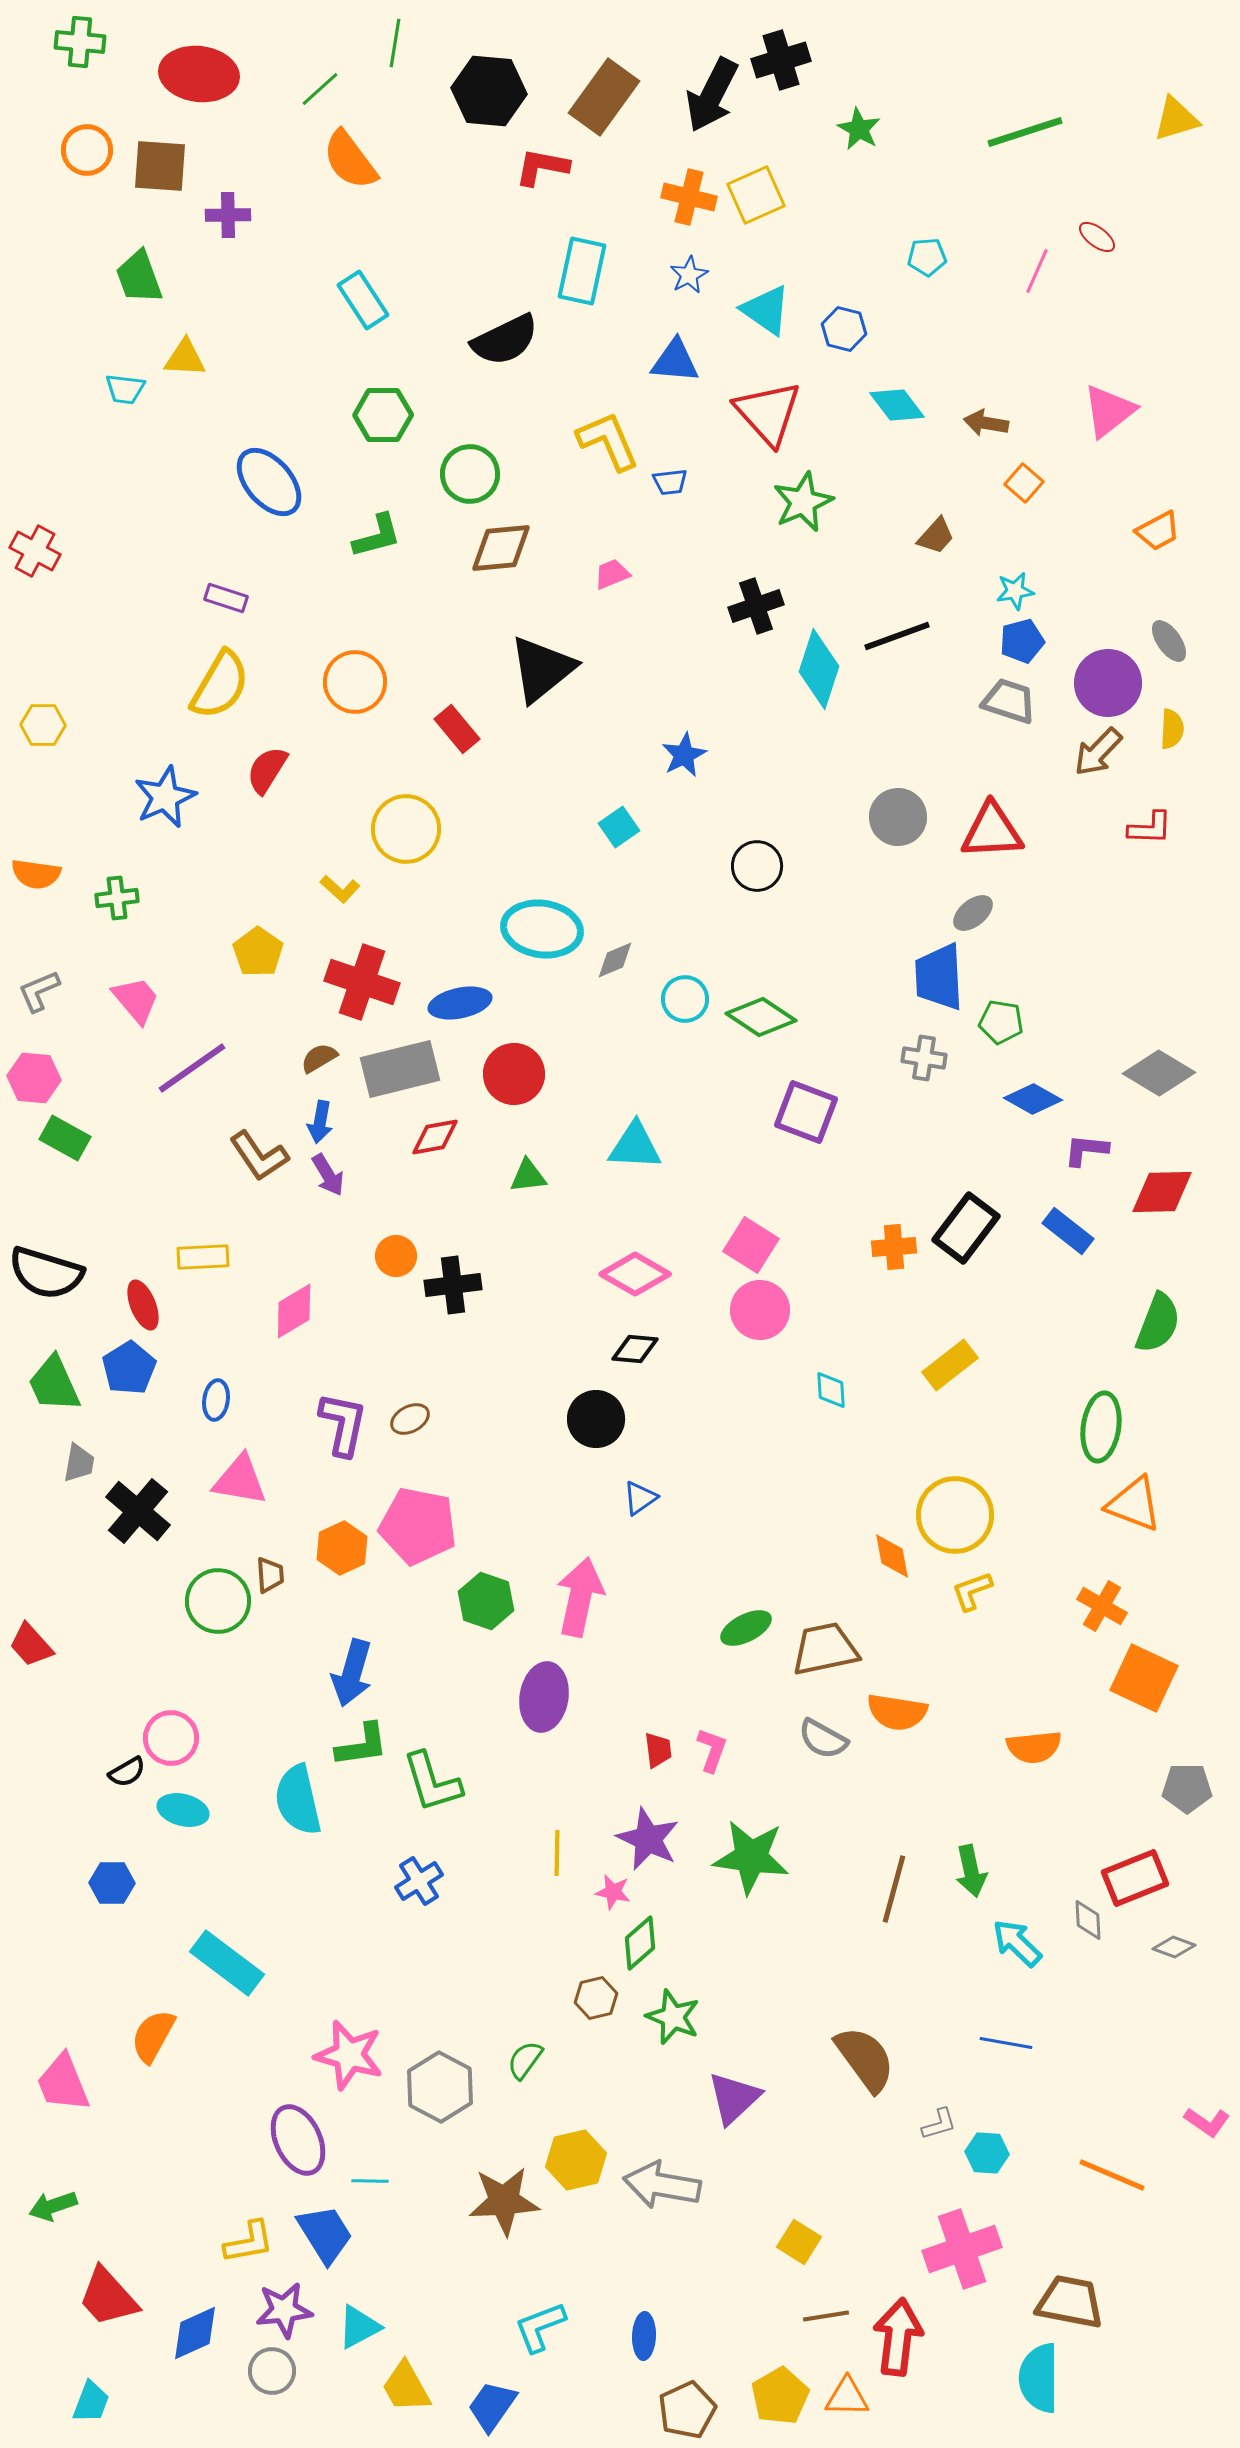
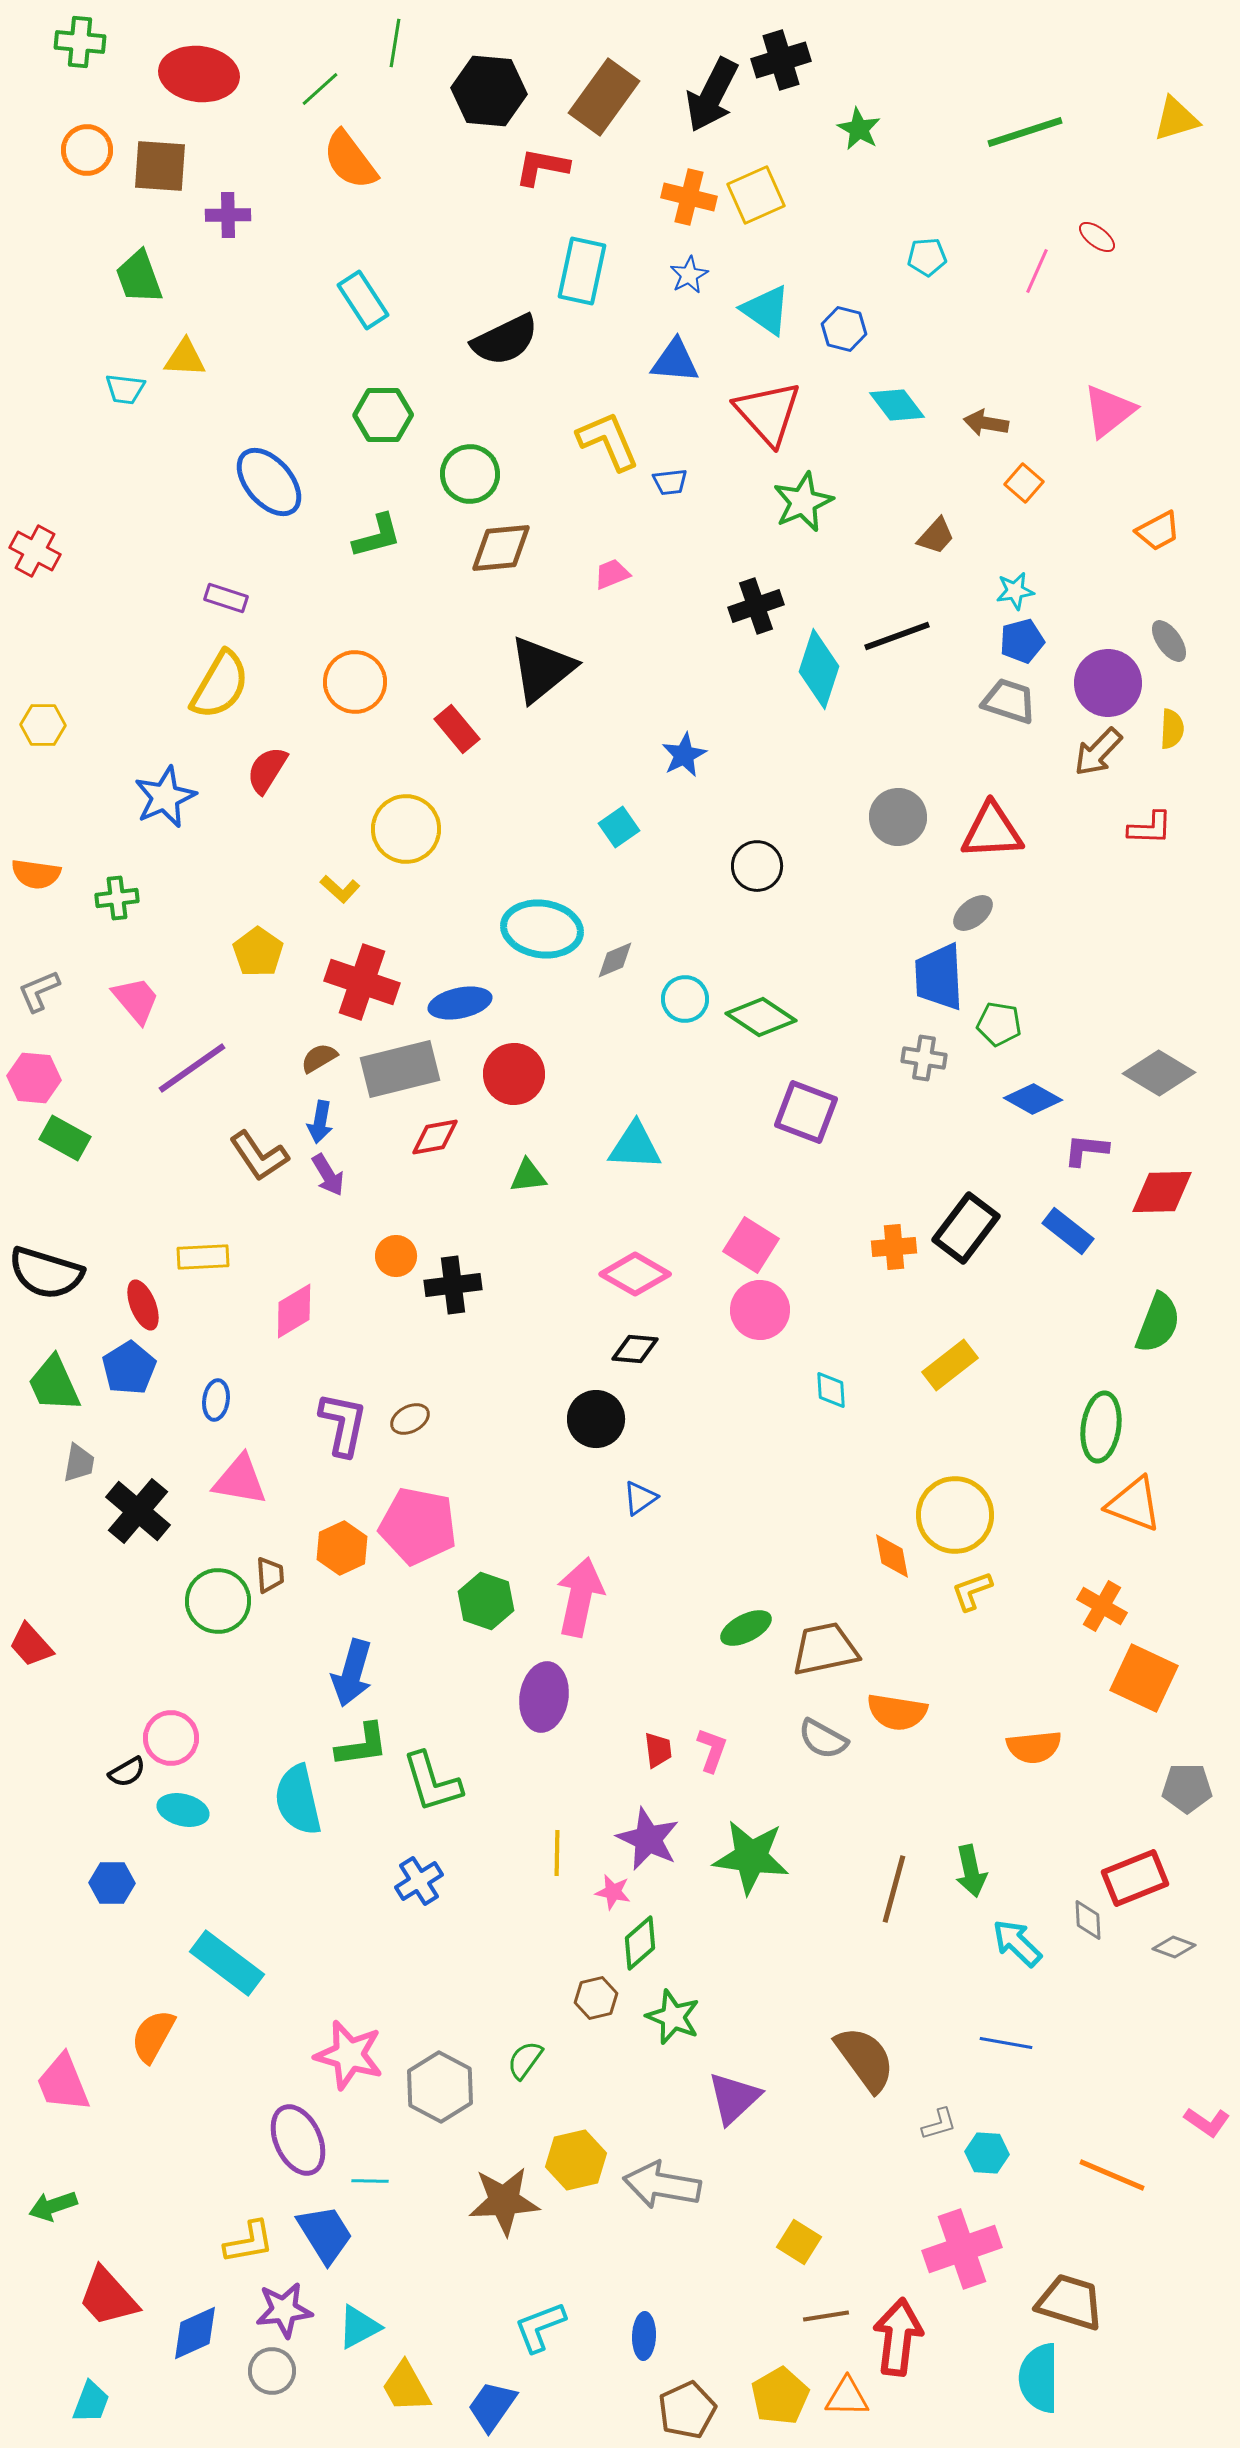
green pentagon at (1001, 1022): moved 2 px left, 2 px down
brown trapezoid at (1070, 2302): rotated 6 degrees clockwise
